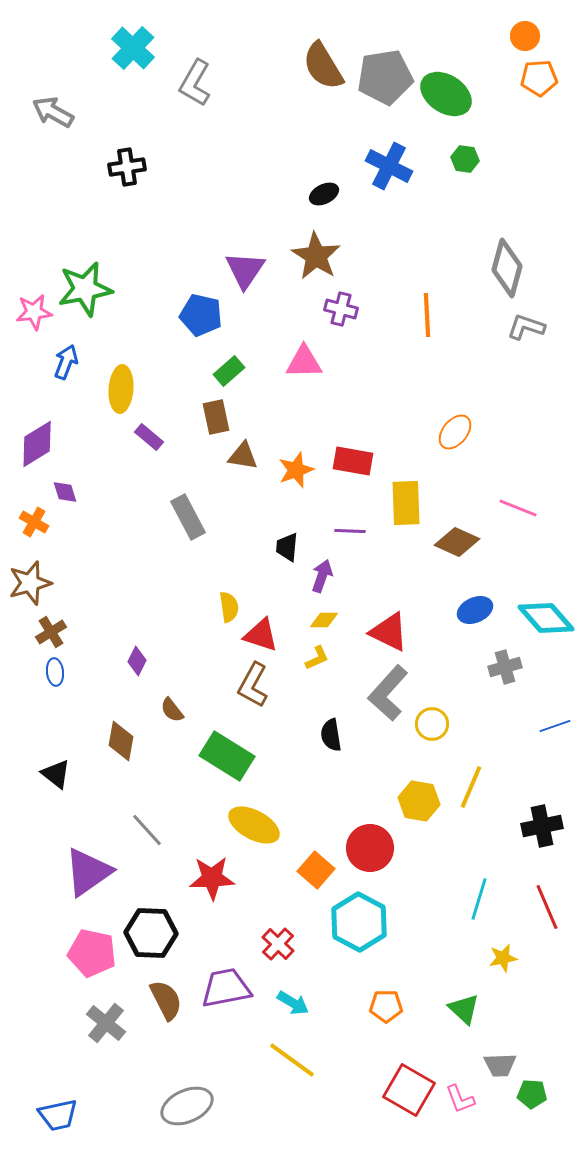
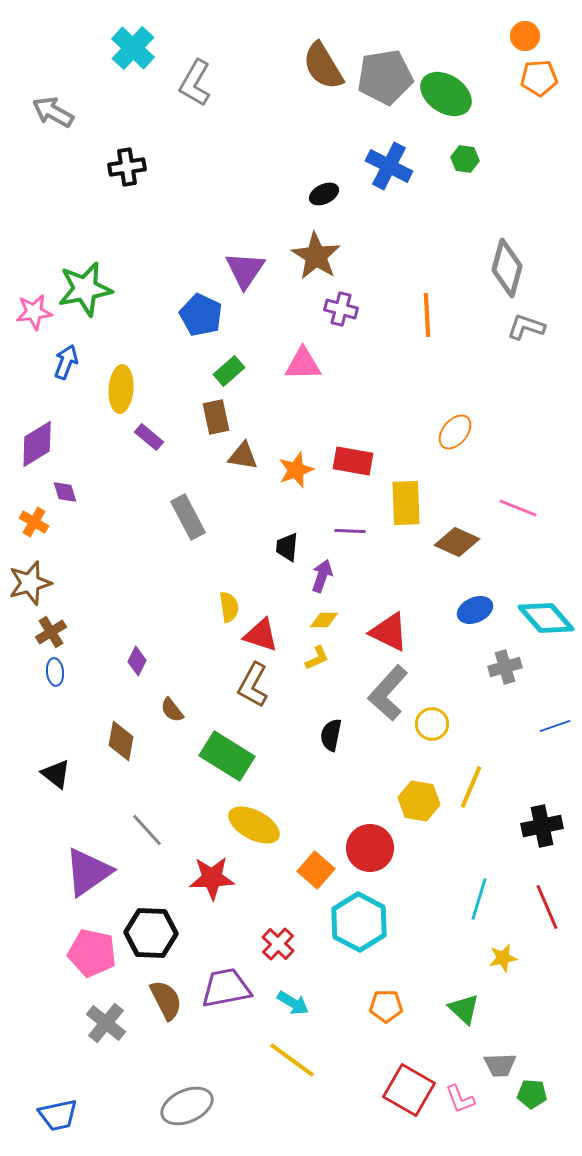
blue pentagon at (201, 315): rotated 12 degrees clockwise
pink triangle at (304, 362): moved 1 px left, 2 px down
black semicircle at (331, 735): rotated 20 degrees clockwise
